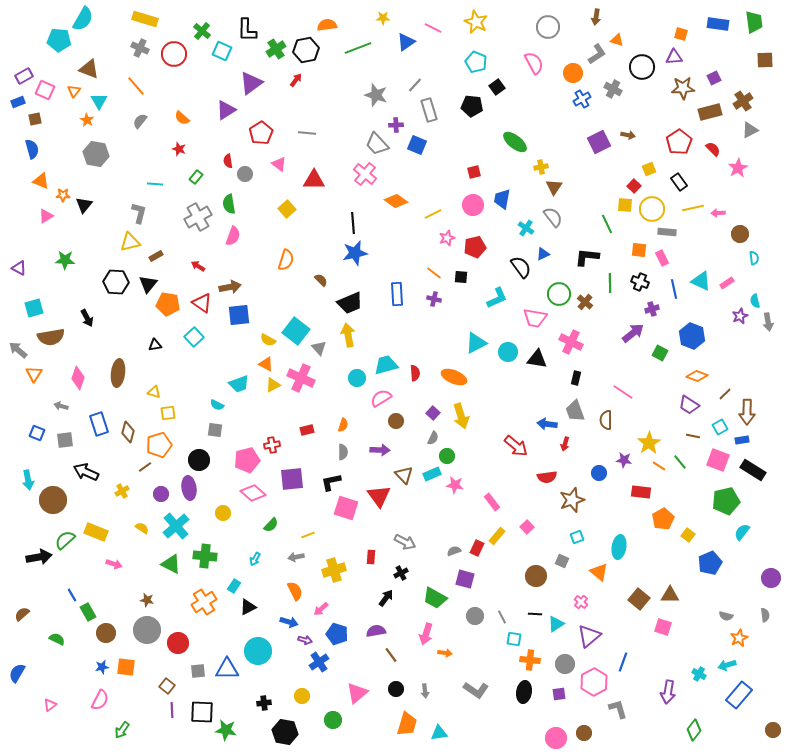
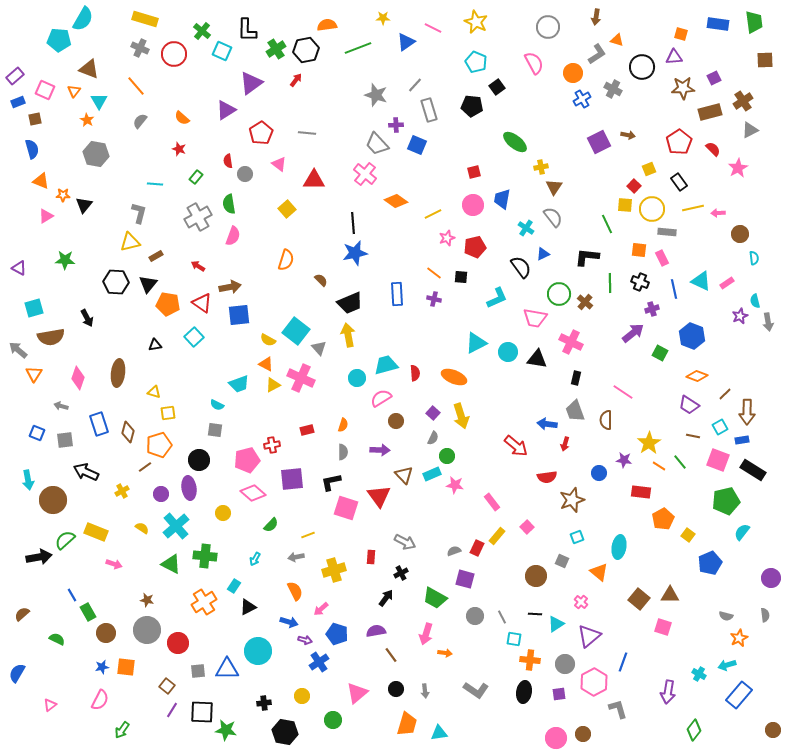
purple rectangle at (24, 76): moved 9 px left; rotated 12 degrees counterclockwise
purple line at (172, 710): rotated 35 degrees clockwise
brown circle at (584, 733): moved 1 px left, 1 px down
